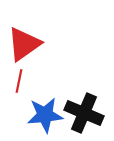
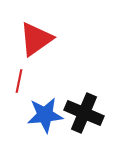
red triangle: moved 12 px right, 5 px up
